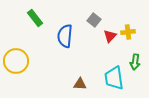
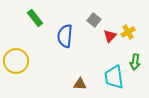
yellow cross: rotated 24 degrees counterclockwise
cyan trapezoid: moved 1 px up
